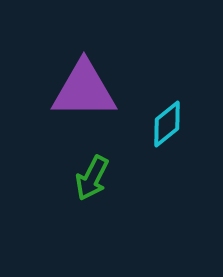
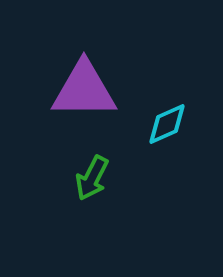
cyan diamond: rotated 15 degrees clockwise
